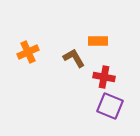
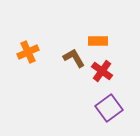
red cross: moved 2 px left, 6 px up; rotated 25 degrees clockwise
purple square: moved 1 px left, 2 px down; rotated 32 degrees clockwise
